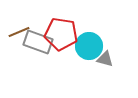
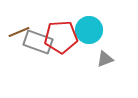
red pentagon: moved 3 px down; rotated 12 degrees counterclockwise
cyan circle: moved 16 px up
gray triangle: rotated 36 degrees counterclockwise
